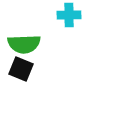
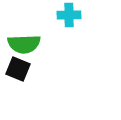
black square: moved 3 px left
